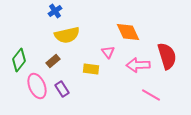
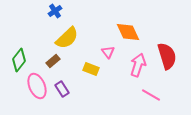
yellow semicircle: moved 3 px down; rotated 30 degrees counterclockwise
pink arrow: rotated 110 degrees clockwise
yellow rectangle: rotated 14 degrees clockwise
